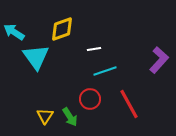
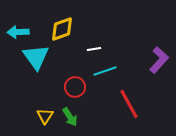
cyan arrow: moved 4 px right; rotated 35 degrees counterclockwise
red circle: moved 15 px left, 12 px up
